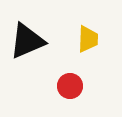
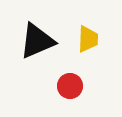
black triangle: moved 10 px right
